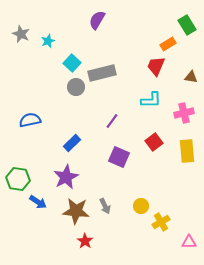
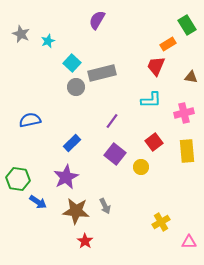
purple square: moved 4 px left, 3 px up; rotated 15 degrees clockwise
yellow circle: moved 39 px up
